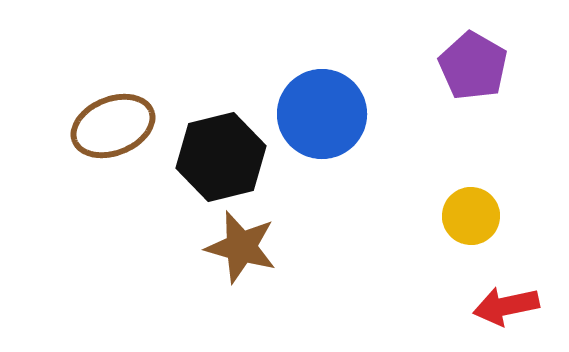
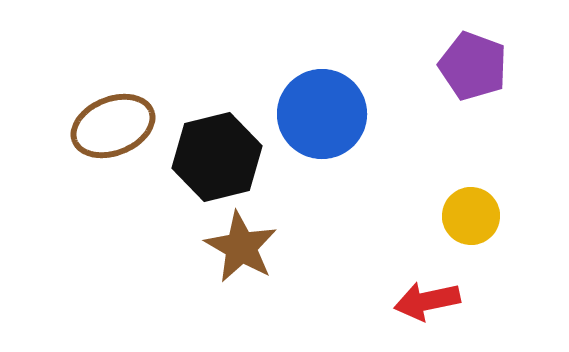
purple pentagon: rotated 10 degrees counterclockwise
black hexagon: moved 4 px left
brown star: rotated 14 degrees clockwise
red arrow: moved 79 px left, 5 px up
